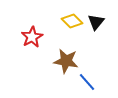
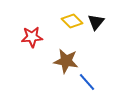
red star: rotated 25 degrees clockwise
